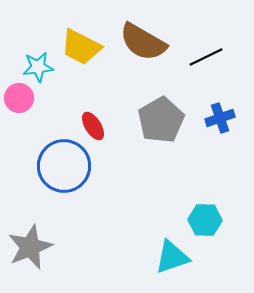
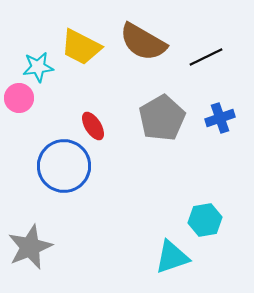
gray pentagon: moved 1 px right, 2 px up
cyan hexagon: rotated 12 degrees counterclockwise
